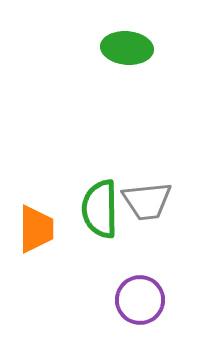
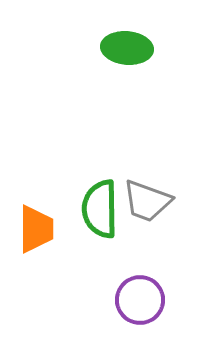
gray trapezoid: rotated 26 degrees clockwise
